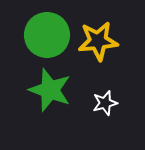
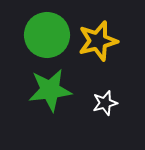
yellow star: rotated 9 degrees counterclockwise
green star: rotated 27 degrees counterclockwise
